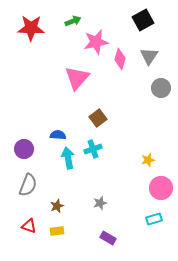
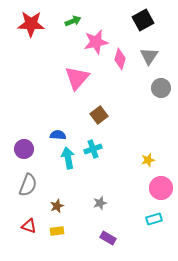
red star: moved 4 px up
brown square: moved 1 px right, 3 px up
